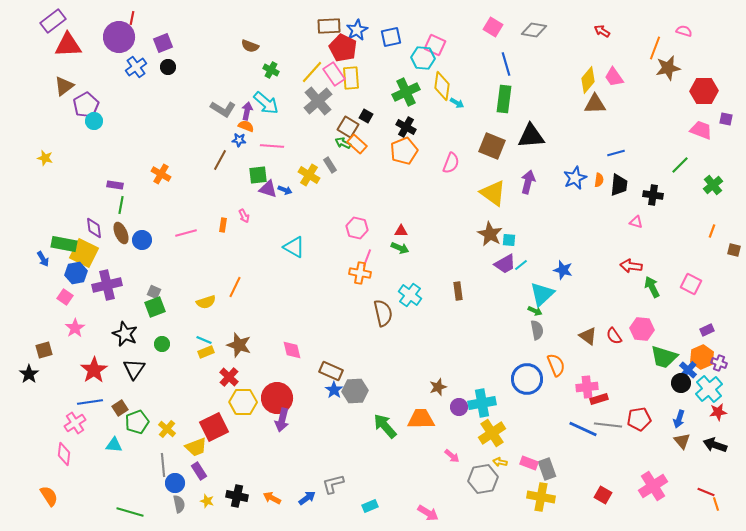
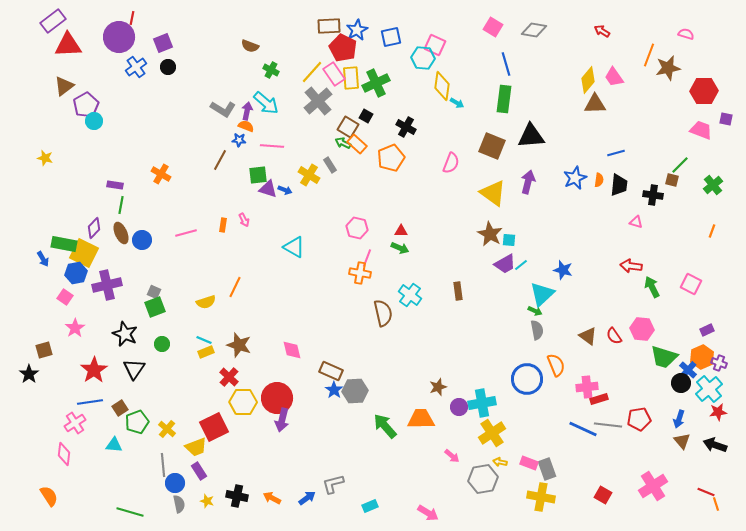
pink semicircle at (684, 31): moved 2 px right, 3 px down
orange line at (655, 48): moved 6 px left, 7 px down
green cross at (406, 92): moved 30 px left, 9 px up
orange pentagon at (404, 151): moved 13 px left, 7 px down
pink arrow at (244, 216): moved 4 px down
purple diamond at (94, 228): rotated 50 degrees clockwise
brown square at (734, 250): moved 62 px left, 70 px up
